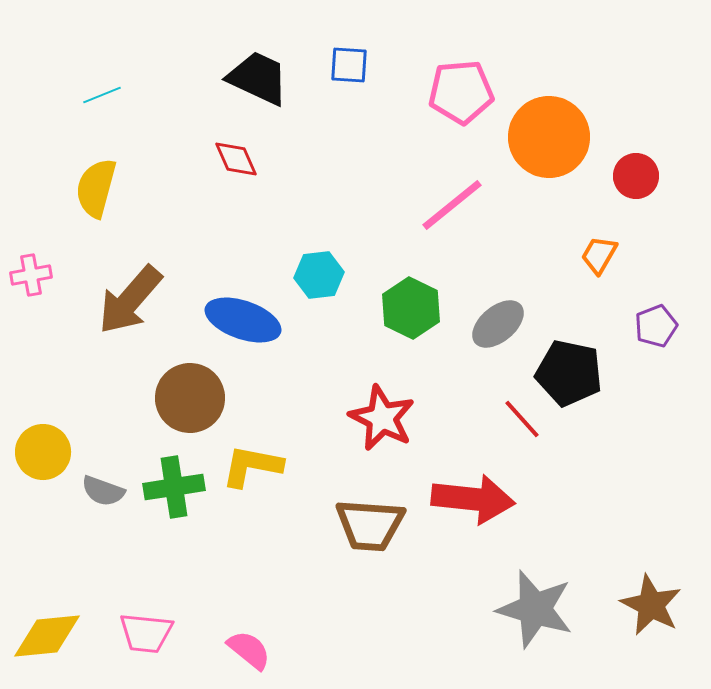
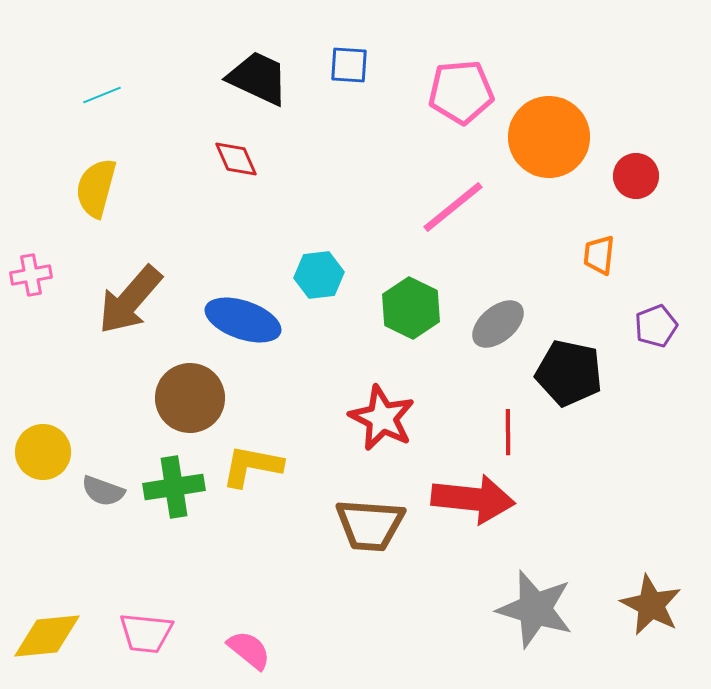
pink line: moved 1 px right, 2 px down
orange trapezoid: rotated 24 degrees counterclockwise
red line: moved 14 px left, 13 px down; rotated 42 degrees clockwise
